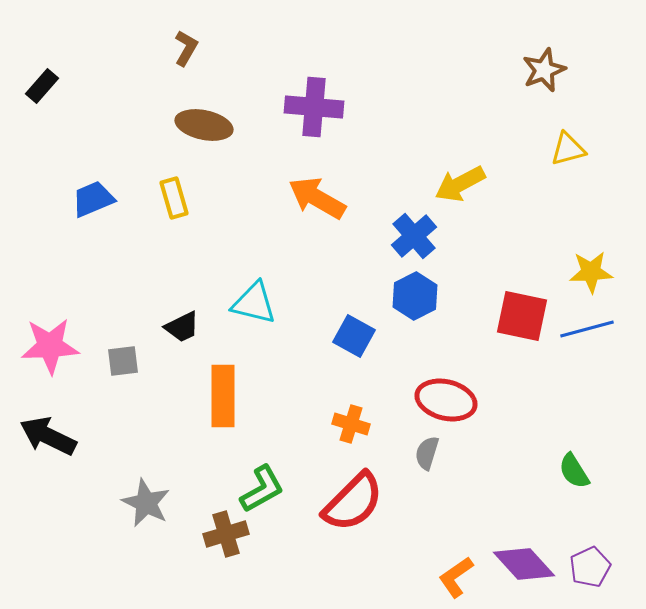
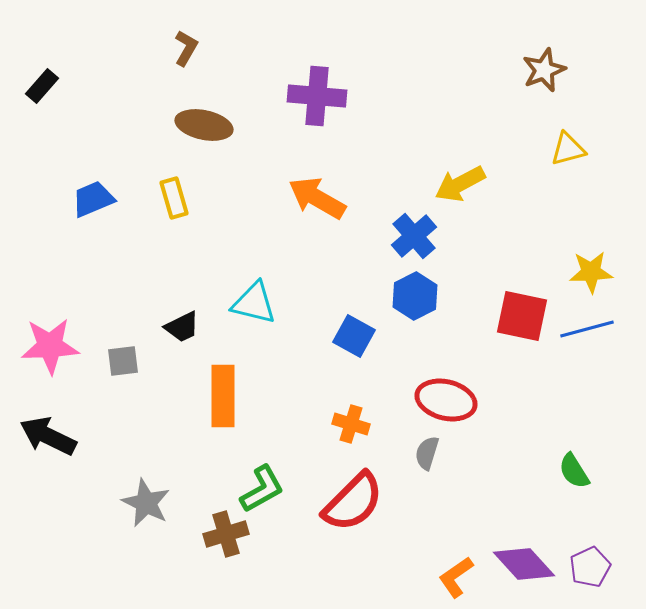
purple cross: moved 3 px right, 11 px up
